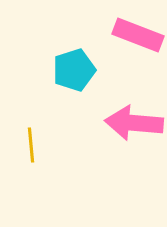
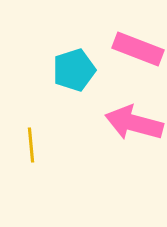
pink rectangle: moved 14 px down
pink arrow: rotated 10 degrees clockwise
